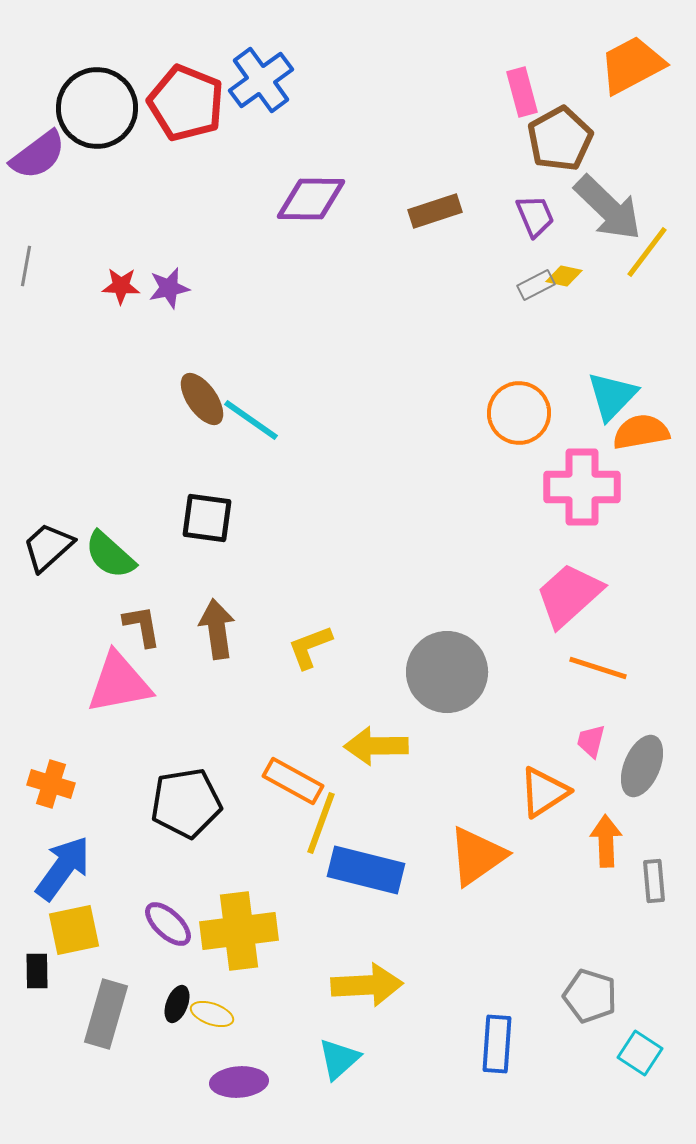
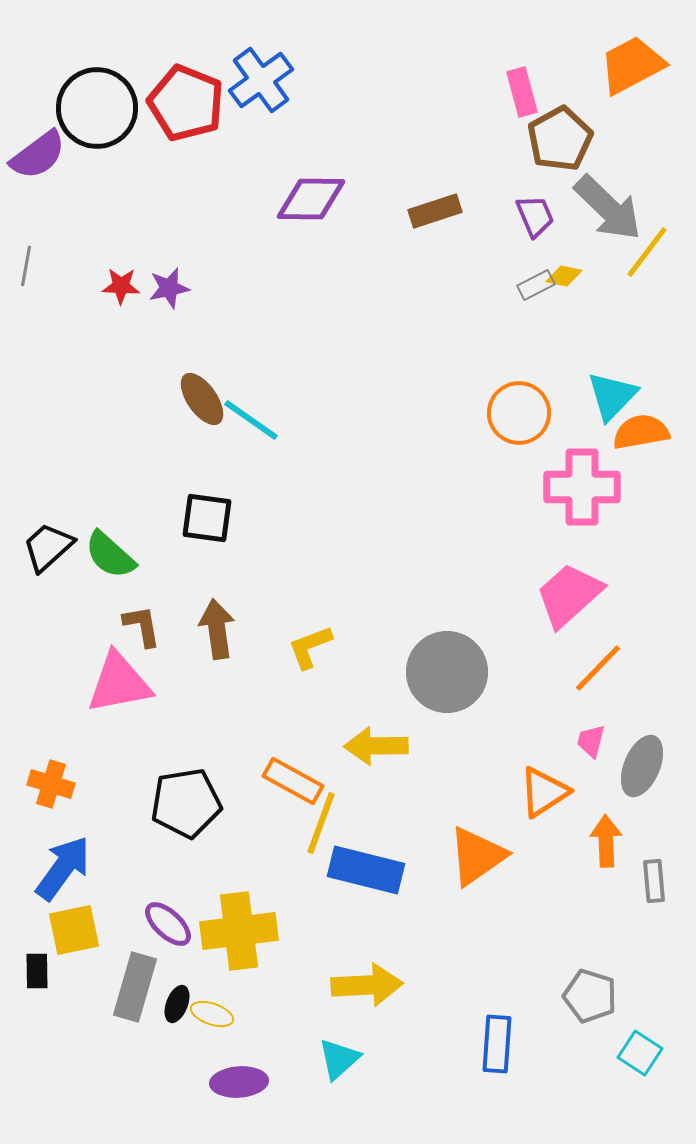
orange line at (598, 668): rotated 64 degrees counterclockwise
gray rectangle at (106, 1014): moved 29 px right, 27 px up
